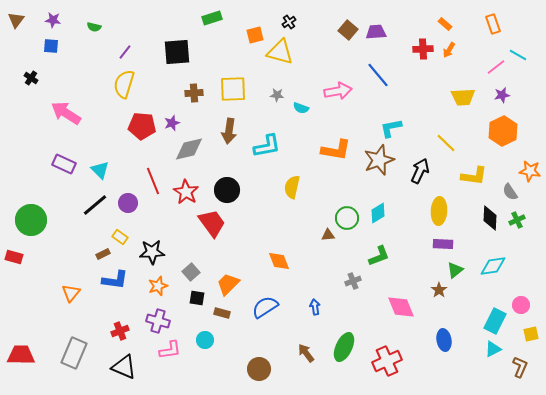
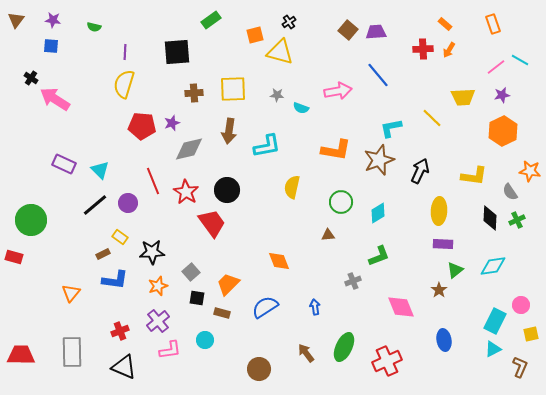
green rectangle at (212, 18): moved 1 px left, 2 px down; rotated 18 degrees counterclockwise
purple line at (125, 52): rotated 35 degrees counterclockwise
cyan line at (518, 55): moved 2 px right, 5 px down
pink arrow at (66, 113): moved 11 px left, 14 px up
yellow line at (446, 143): moved 14 px left, 25 px up
green circle at (347, 218): moved 6 px left, 16 px up
purple cross at (158, 321): rotated 35 degrees clockwise
gray rectangle at (74, 353): moved 2 px left, 1 px up; rotated 24 degrees counterclockwise
